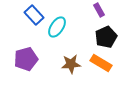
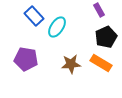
blue rectangle: moved 1 px down
purple pentagon: rotated 25 degrees clockwise
